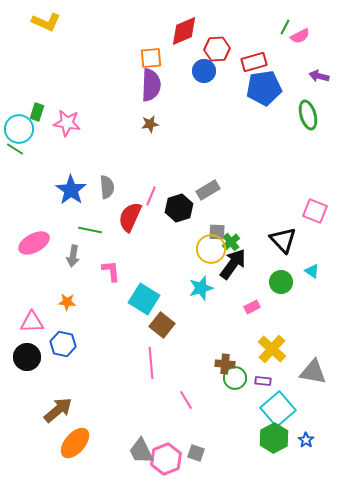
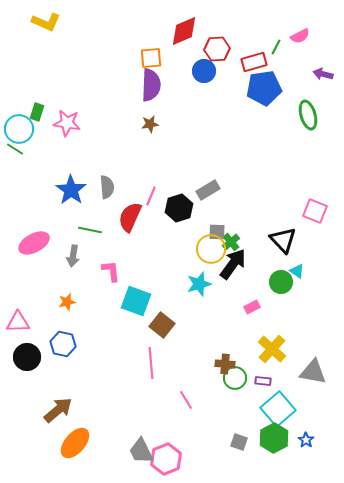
green line at (285, 27): moved 9 px left, 20 px down
purple arrow at (319, 76): moved 4 px right, 2 px up
cyan triangle at (312, 271): moved 15 px left
cyan star at (201, 288): moved 2 px left, 4 px up
cyan square at (144, 299): moved 8 px left, 2 px down; rotated 12 degrees counterclockwise
orange star at (67, 302): rotated 18 degrees counterclockwise
pink triangle at (32, 322): moved 14 px left
gray square at (196, 453): moved 43 px right, 11 px up
